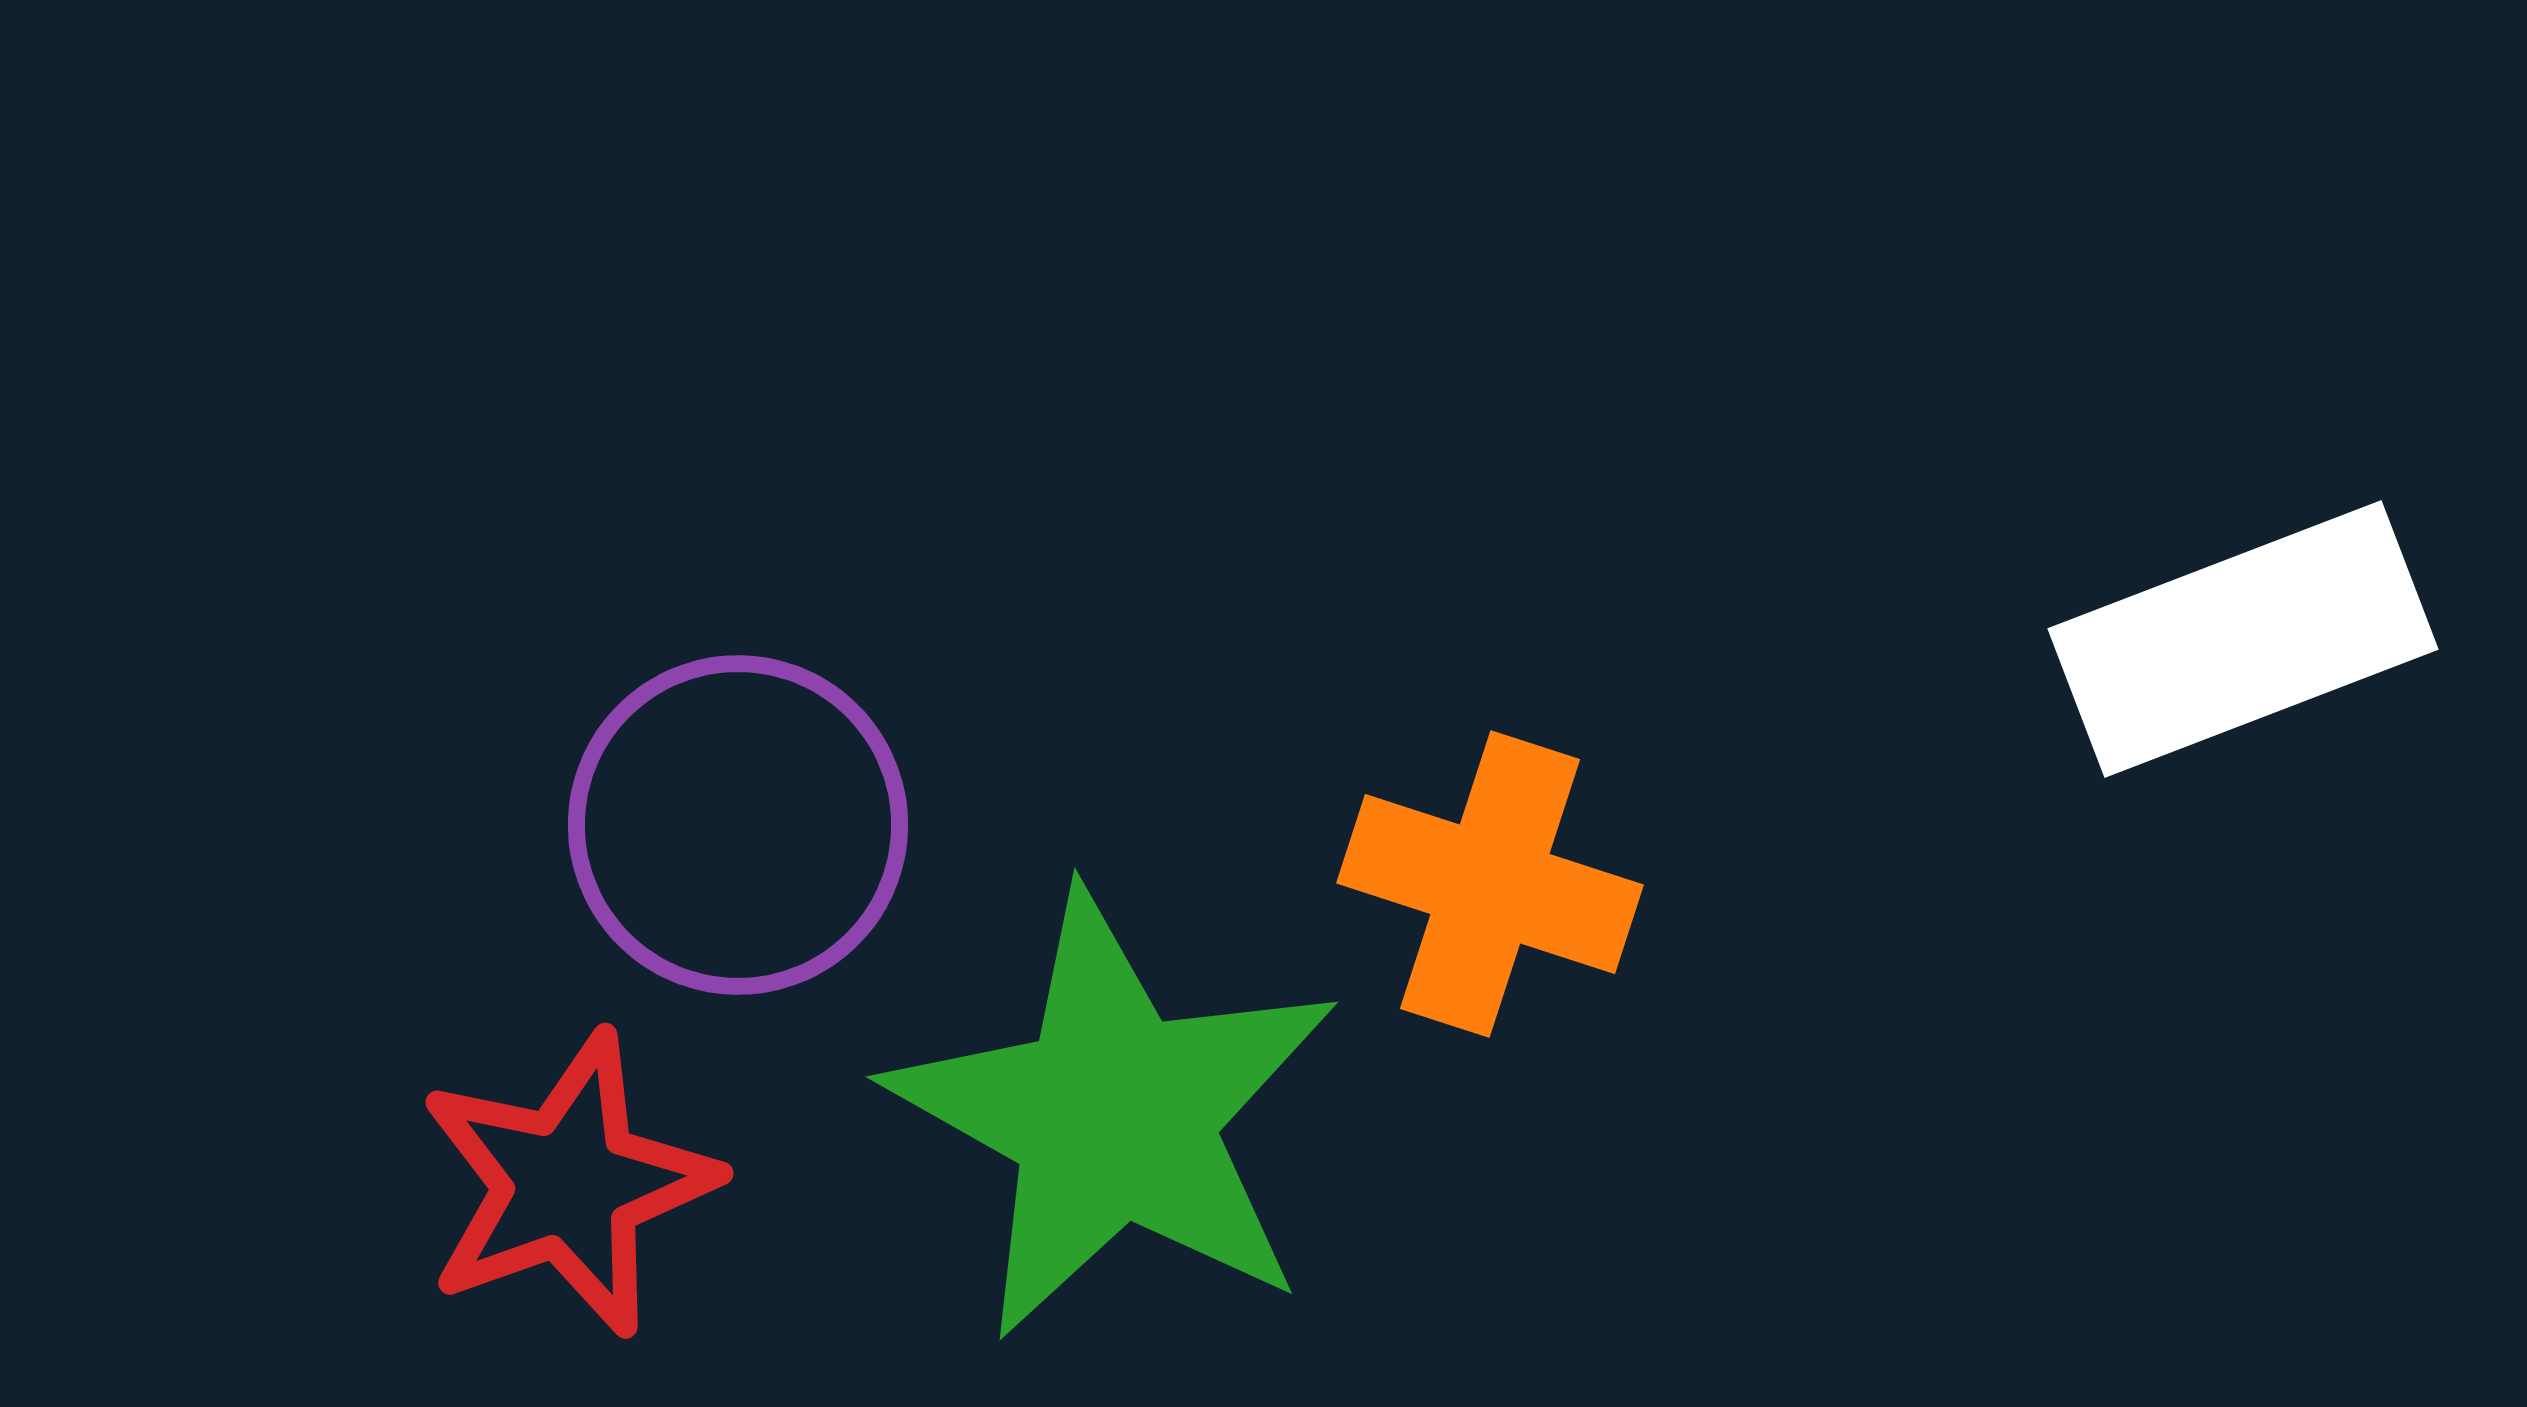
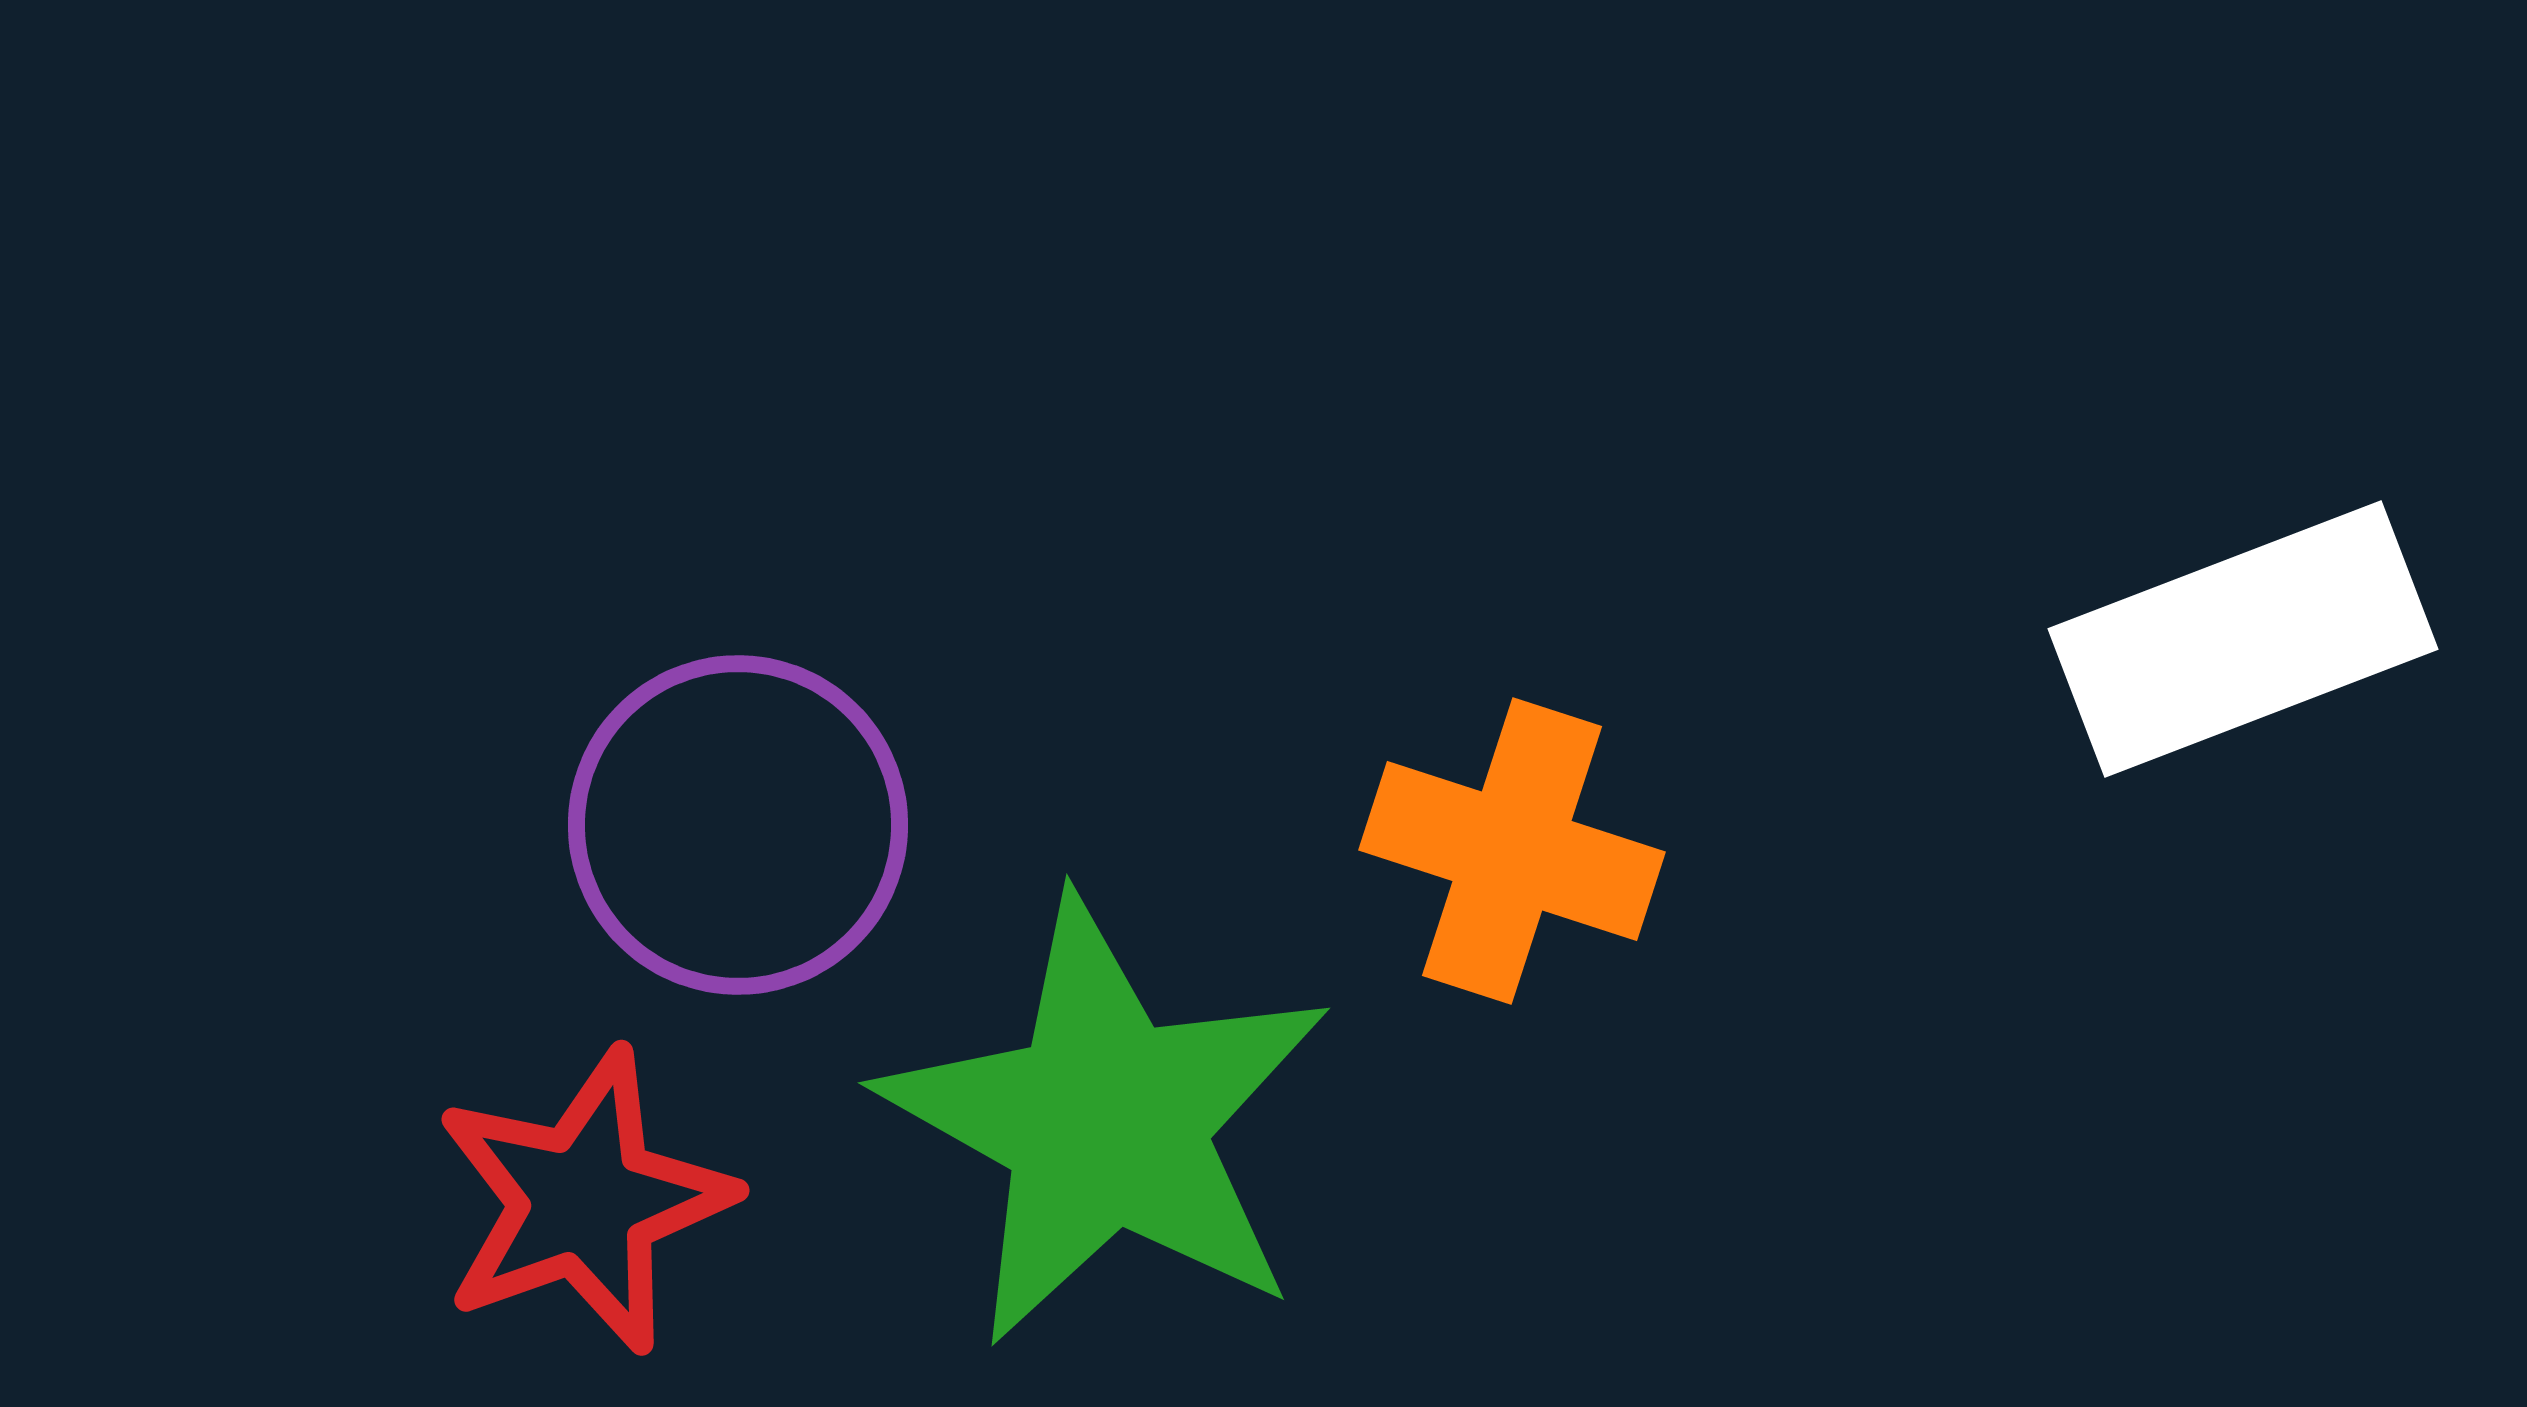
orange cross: moved 22 px right, 33 px up
green star: moved 8 px left, 6 px down
red star: moved 16 px right, 17 px down
